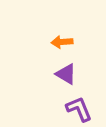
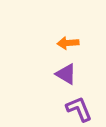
orange arrow: moved 6 px right, 1 px down
